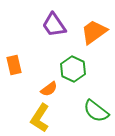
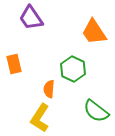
purple trapezoid: moved 23 px left, 7 px up
orange trapezoid: rotated 88 degrees counterclockwise
orange rectangle: moved 1 px up
orange semicircle: rotated 132 degrees clockwise
